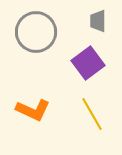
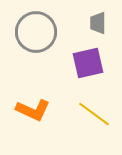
gray trapezoid: moved 2 px down
purple square: rotated 24 degrees clockwise
yellow line: moved 2 px right; rotated 24 degrees counterclockwise
